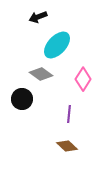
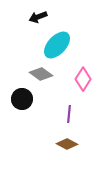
brown diamond: moved 2 px up; rotated 15 degrees counterclockwise
